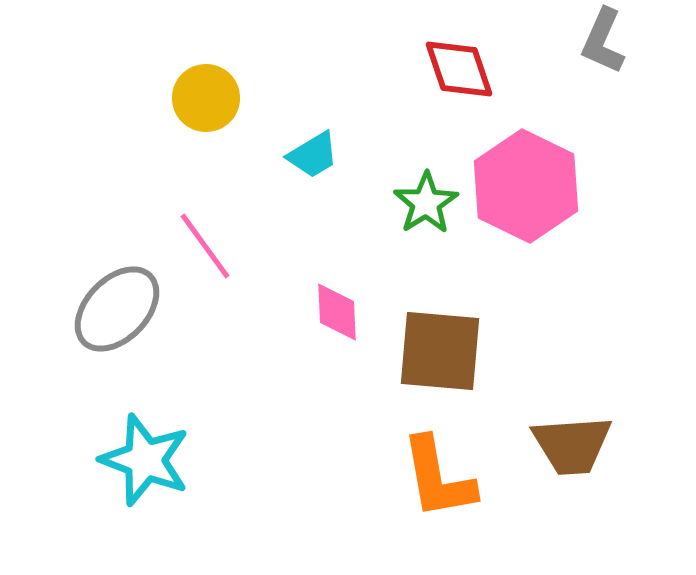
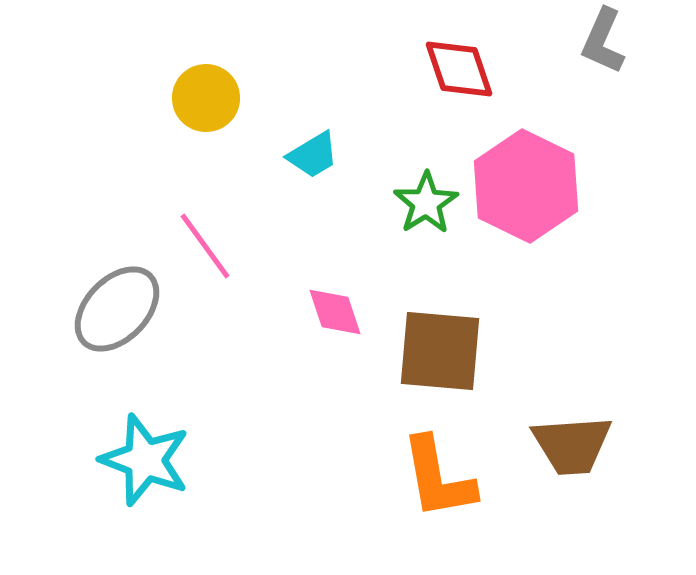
pink diamond: moved 2 px left; rotated 16 degrees counterclockwise
